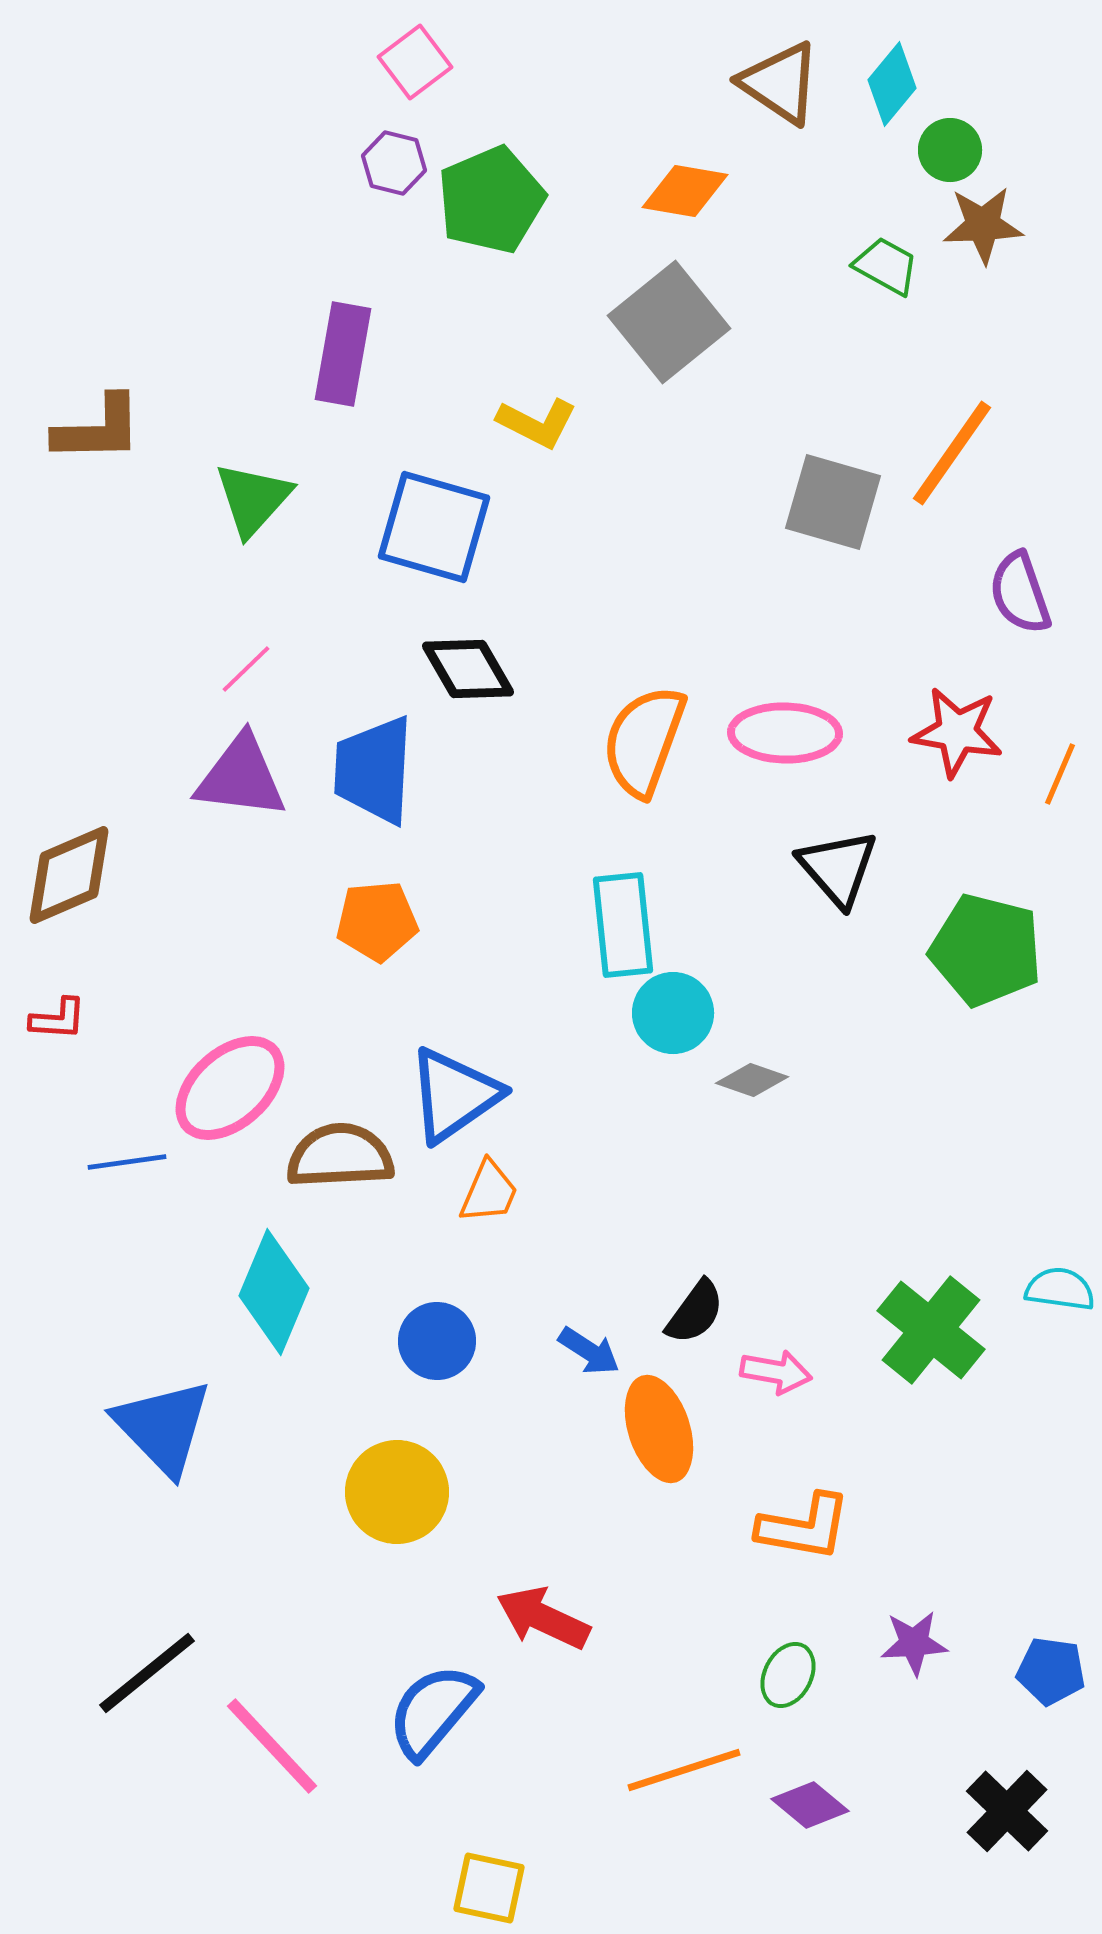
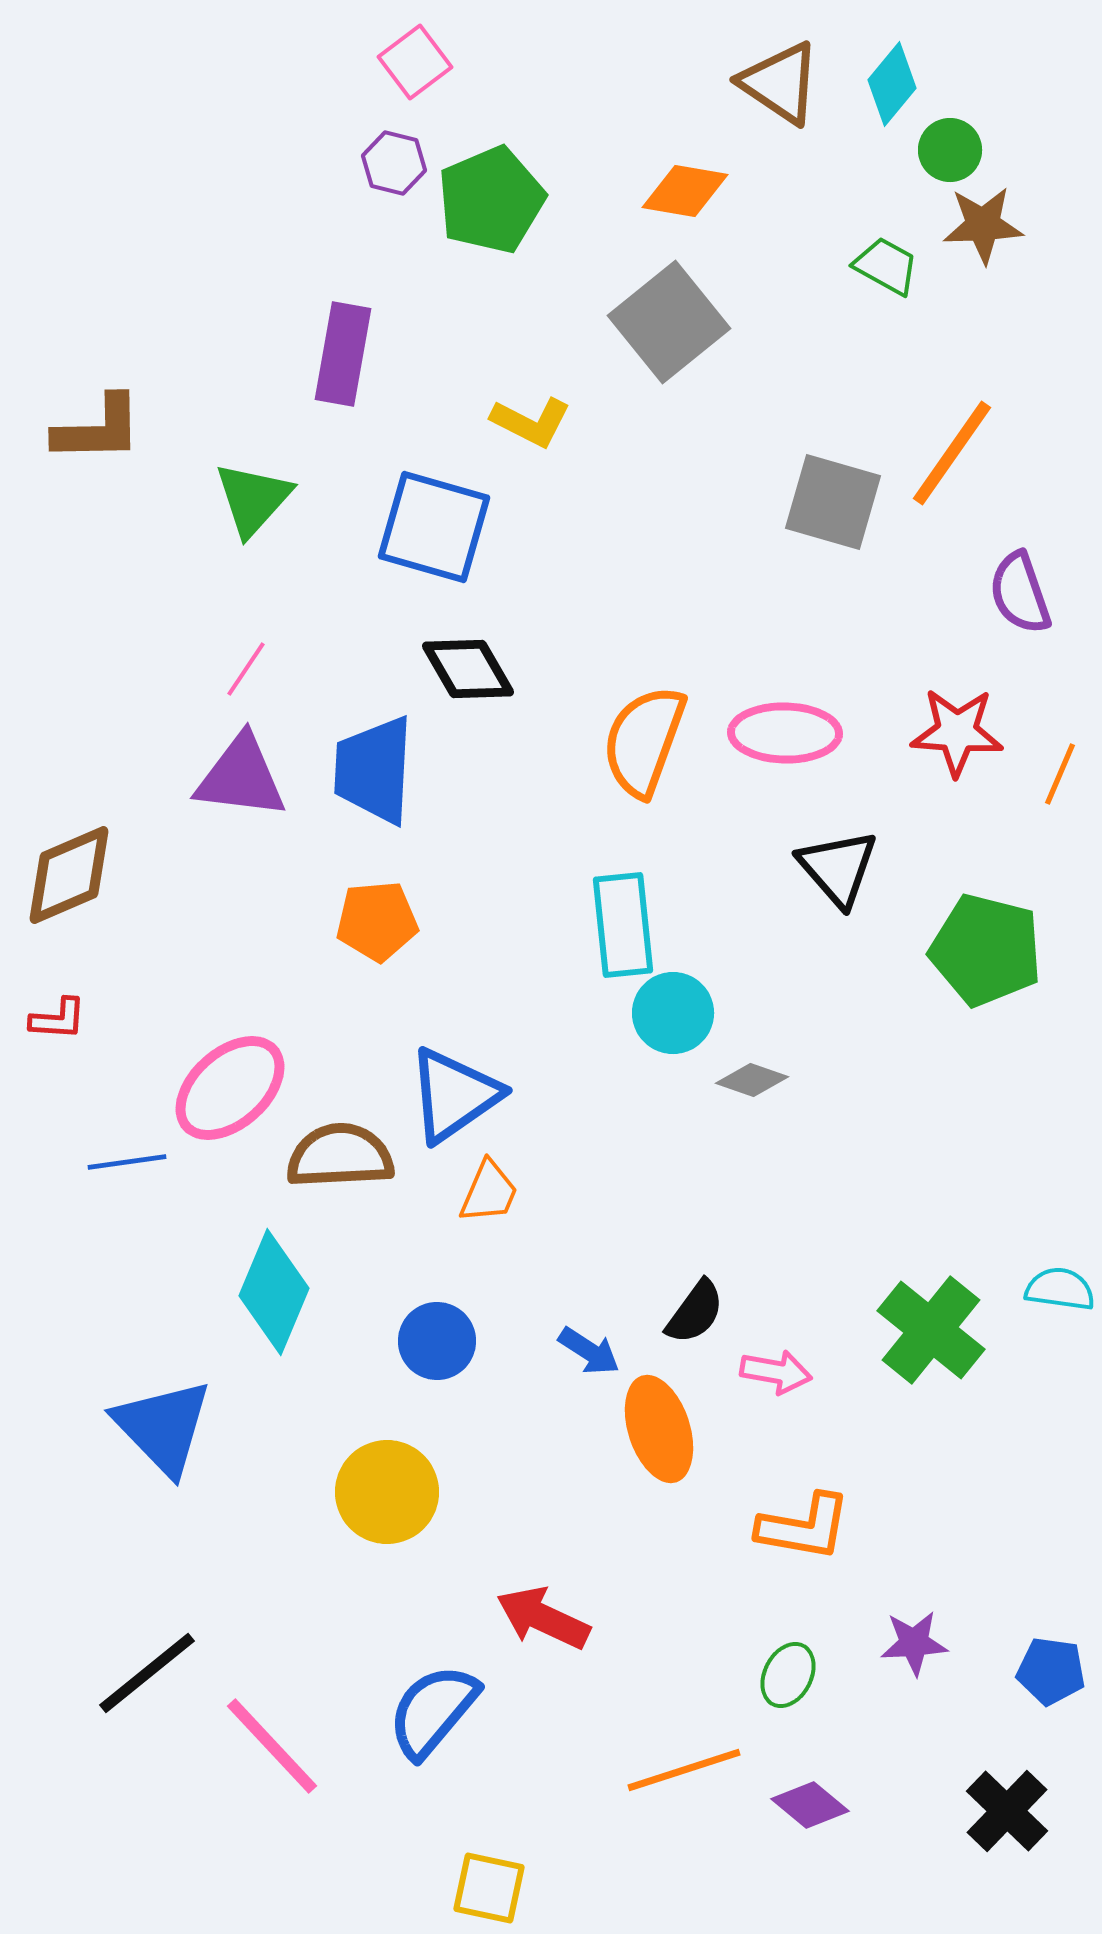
yellow L-shape at (537, 423): moved 6 px left, 1 px up
pink line at (246, 669): rotated 12 degrees counterclockwise
red star at (957, 732): rotated 6 degrees counterclockwise
yellow circle at (397, 1492): moved 10 px left
